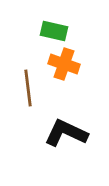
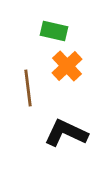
orange cross: moved 3 px right, 2 px down; rotated 28 degrees clockwise
